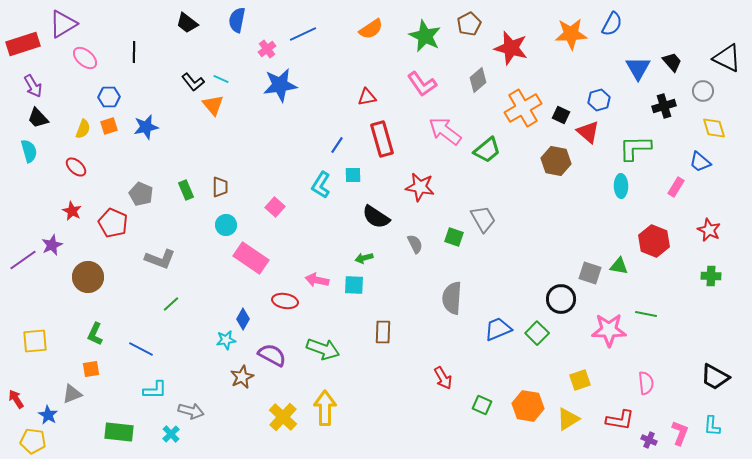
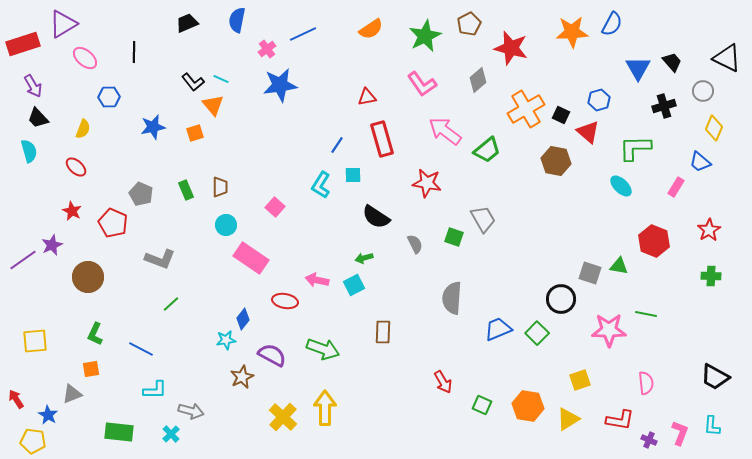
black trapezoid at (187, 23): rotated 120 degrees clockwise
orange star at (571, 34): moved 1 px right, 2 px up
green star at (425, 36): rotated 20 degrees clockwise
orange cross at (523, 108): moved 3 px right, 1 px down
orange square at (109, 126): moved 86 px right, 7 px down
blue star at (146, 127): moved 7 px right
yellow diamond at (714, 128): rotated 40 degrees clockwise
cyan ellipse at (621, 186): rotated 45 degrees counterclockwise
red star at (420, 187): moved 7 px right, 4 px up
red star at (709, 230): rotated 15 degrees clockwise
cyan square at (354, 285): rotated 30 degrees counterclockwise
blue diamond at (243, 319): rotated 10 degrees clockwise
red arrow at (443, 378): moved 4 px down
